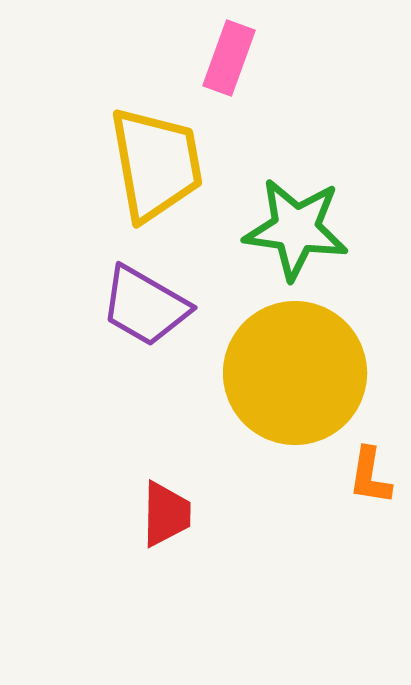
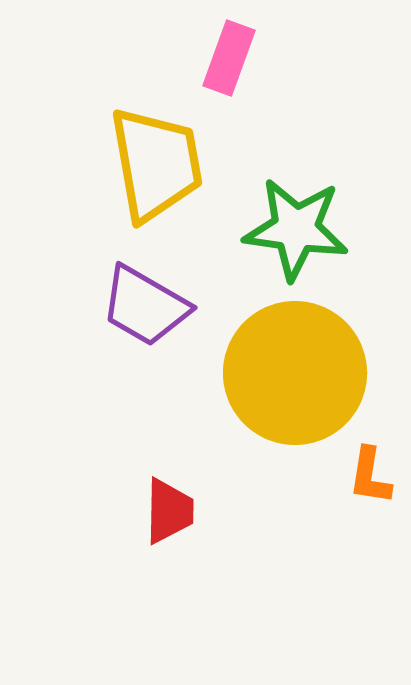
red trapezoid: moved 3 px right, 3 px up
